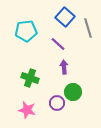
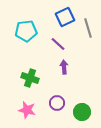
blue square: rotated 24 degrees clockwise
green circle: moved 9 px right, 20 px down
